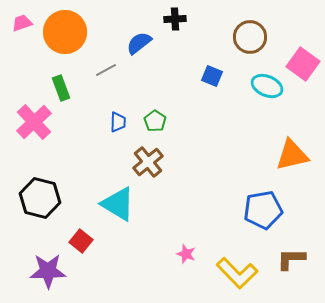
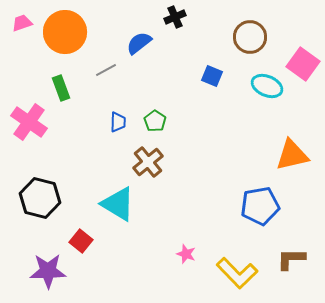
black cross: moved 2 px up; rotated 20 degrees counterclockwise
pink cross: moved 5 px left; rotated 12 degrees counterclockwise
blue pentagon: moved 3 px left, 4 px up
